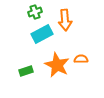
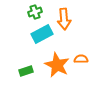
orange arrow: moved 1 px left, 1 px up
